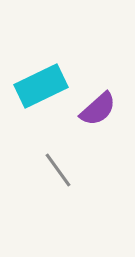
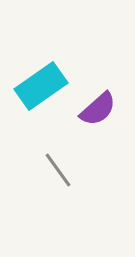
cyan rectangle: rotated 9 degrees counterclockwise
